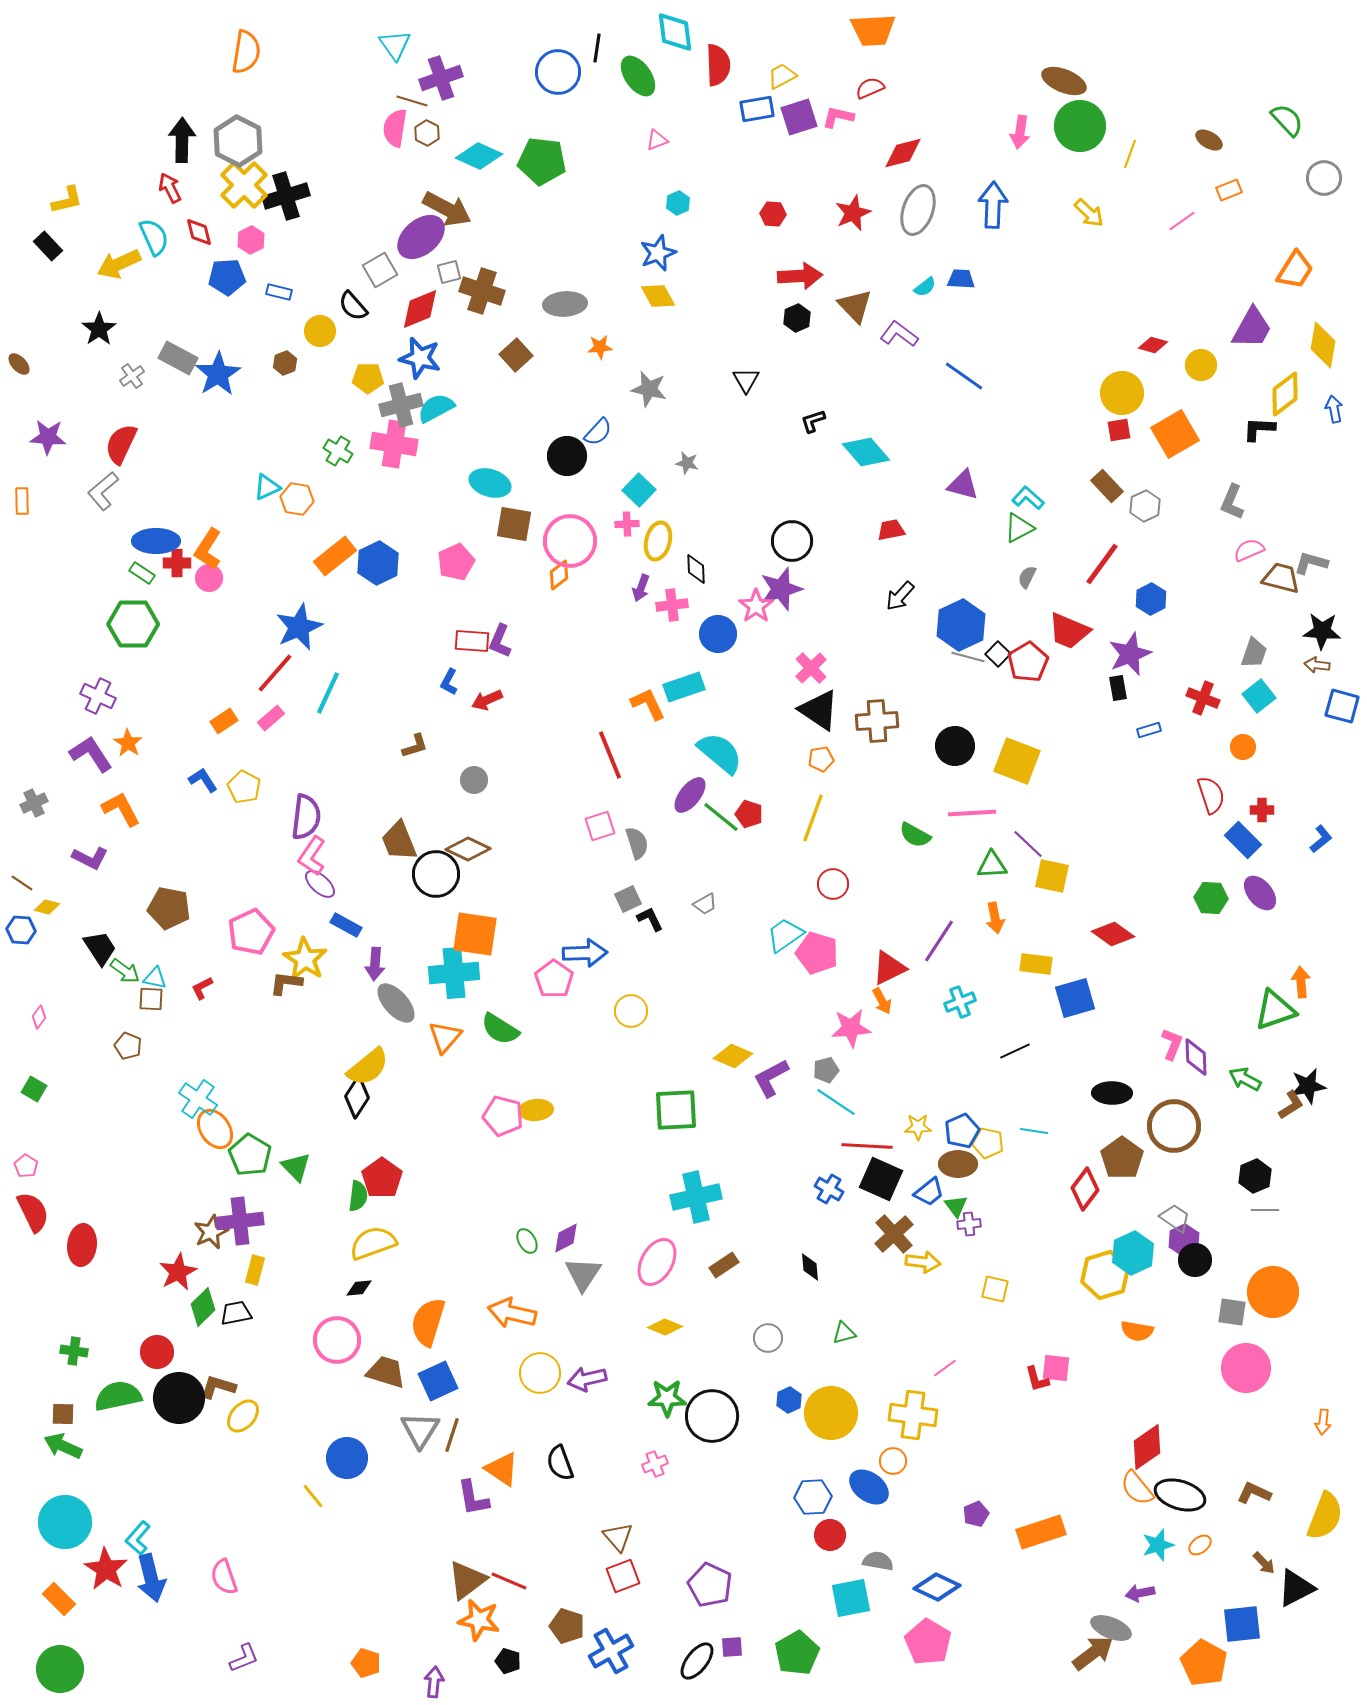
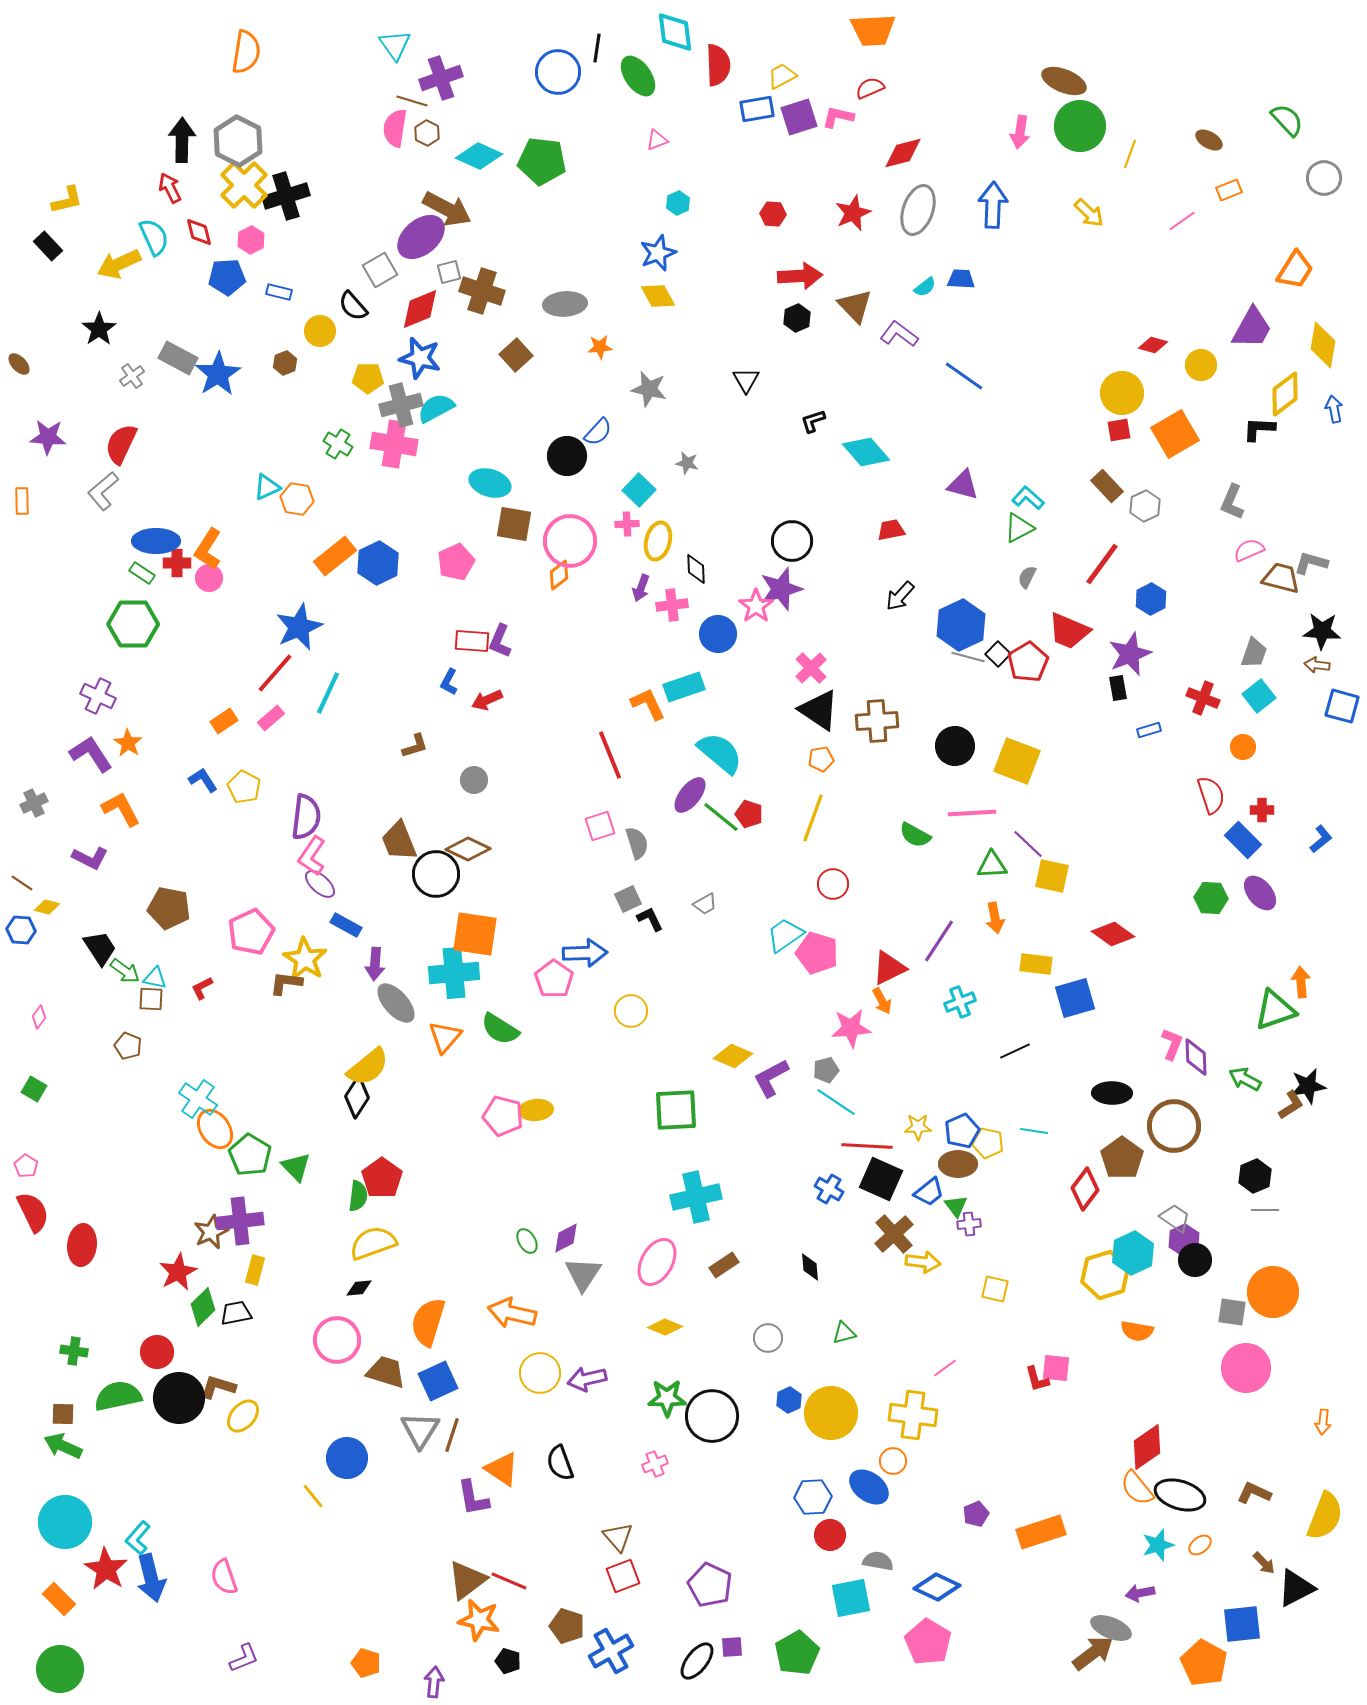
green cross at (338, 451): moved 7 px up
